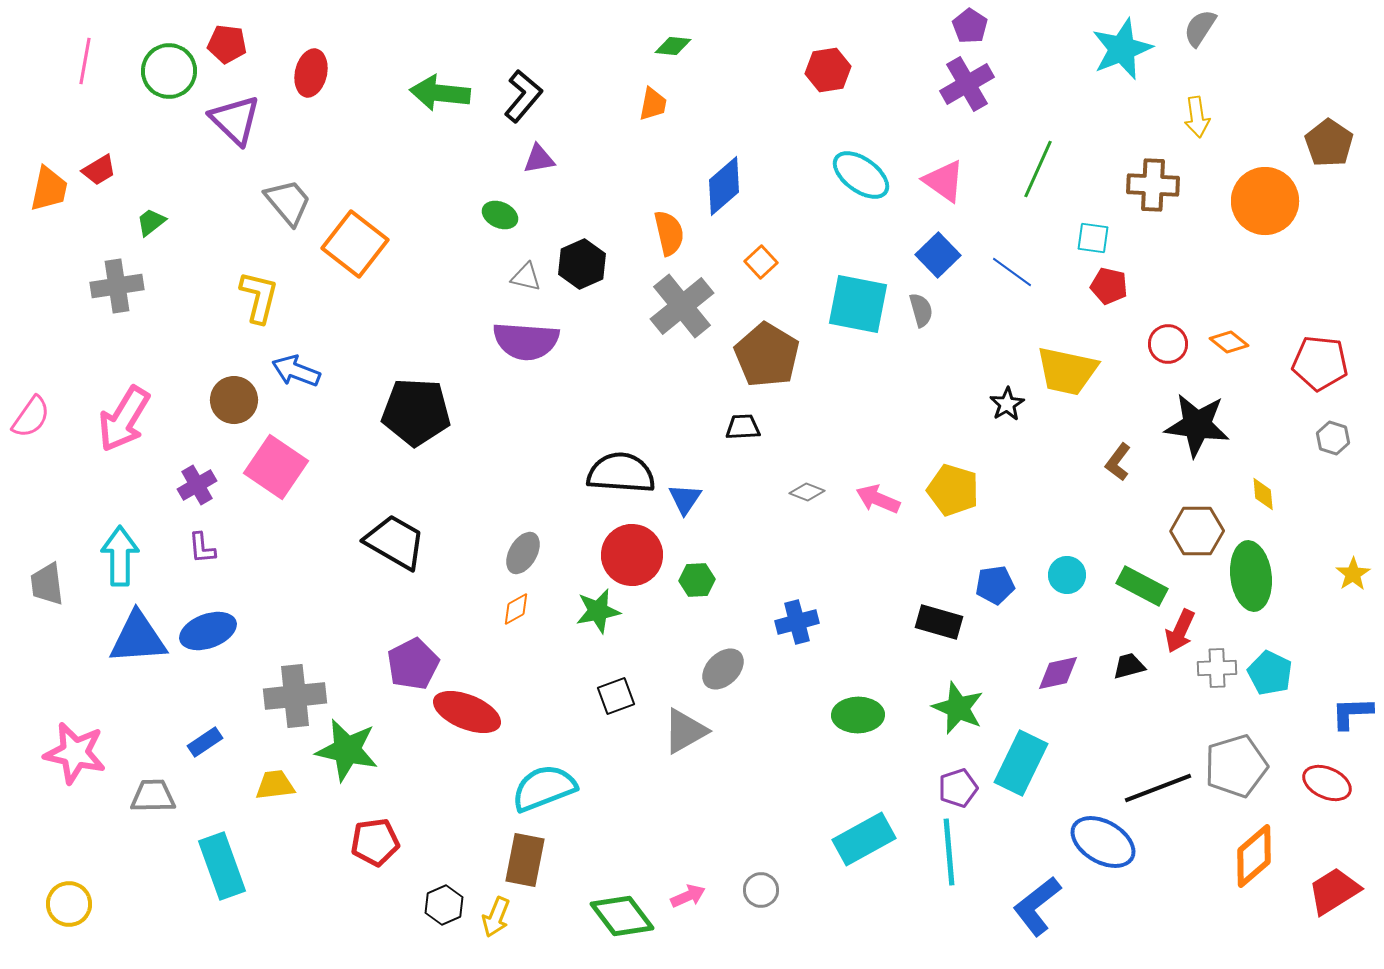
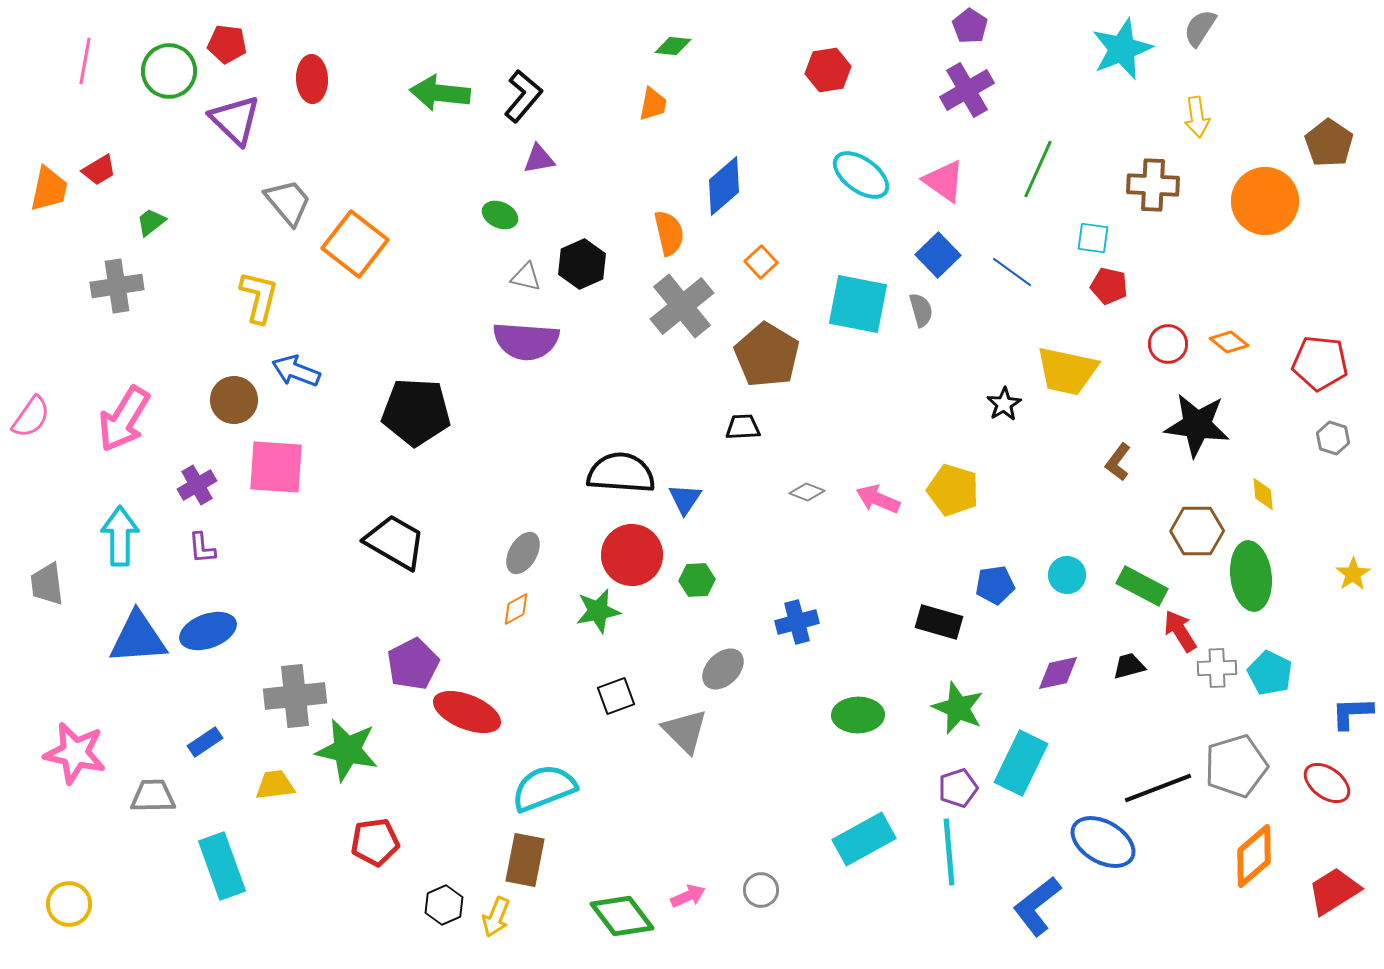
red ellipse at (311, 73): moved 1 px right, 6 px down; rotated 15 degrees counterclockwise
purple cross at (967, 84): moved 6 px down
black star at (1007, 404): moved 3 px left
pink square at (276, 467): rotated 30 degrees counterclockwise
cyan arrow at (120, 556): moved 20 px up
red arrow at (1180, 631): rotated 123 degrees clockwise
gray triangle at (685, 731): rotated 45 degrees counterclockwise
red ellipse at (1327, 783): rotated 12 degrees clockwise
